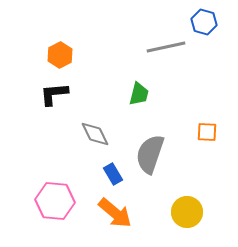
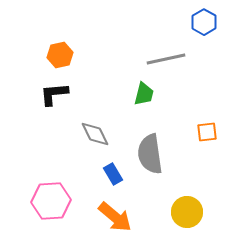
blue hexagon: rotated 15 degrees clockwise
gray line: moved 12 px down
orange hexagon: rotated 15 degrees clockwise
green trapezoid: moved 5 px right
orange square: rotated 10 degrees counterclockwise
gray semicircle: rotated 27 degrees counterclockwise
pink hexagon: moved 4 px left; rotated 9 degrees counterclockwise
orange arrow: moved 4 px down
